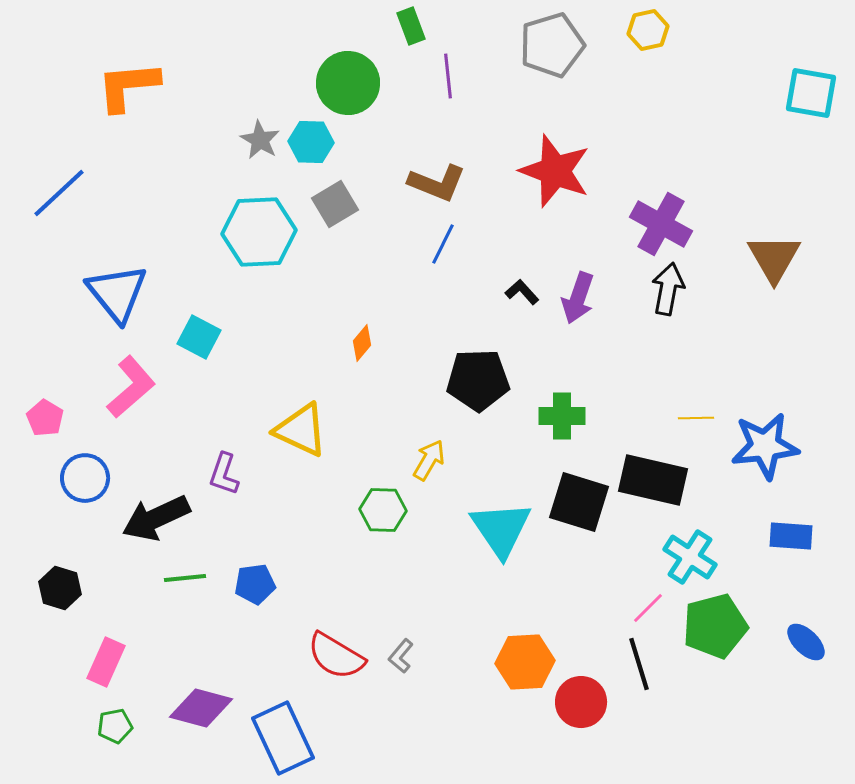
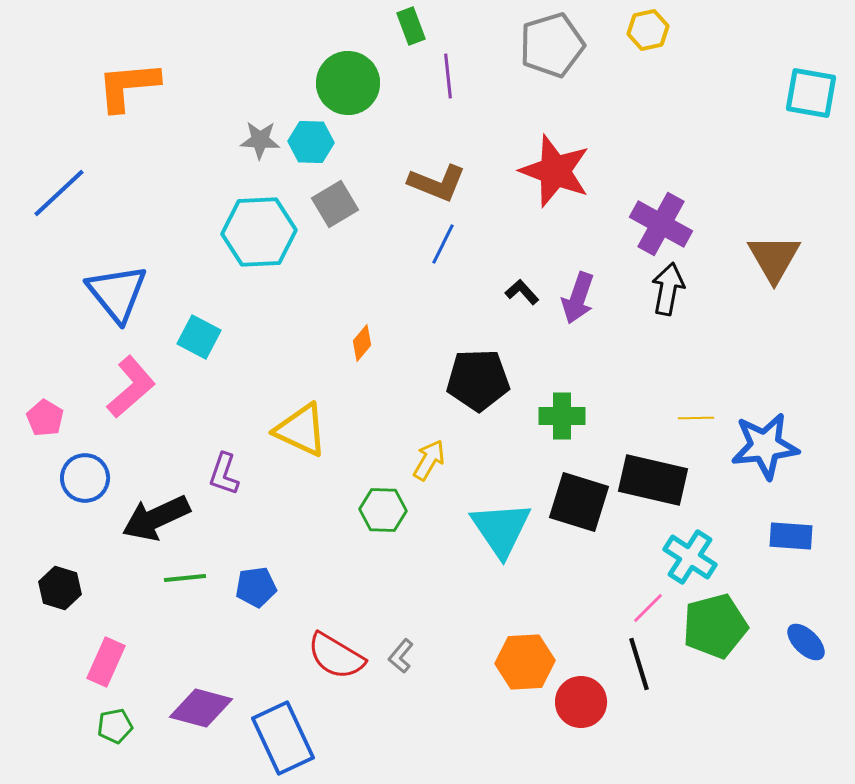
gray star at (260, 140): rotated 27 degrees counterclockwise
blue pentagon at (255, 584): moved 1 px right, 3 px down
